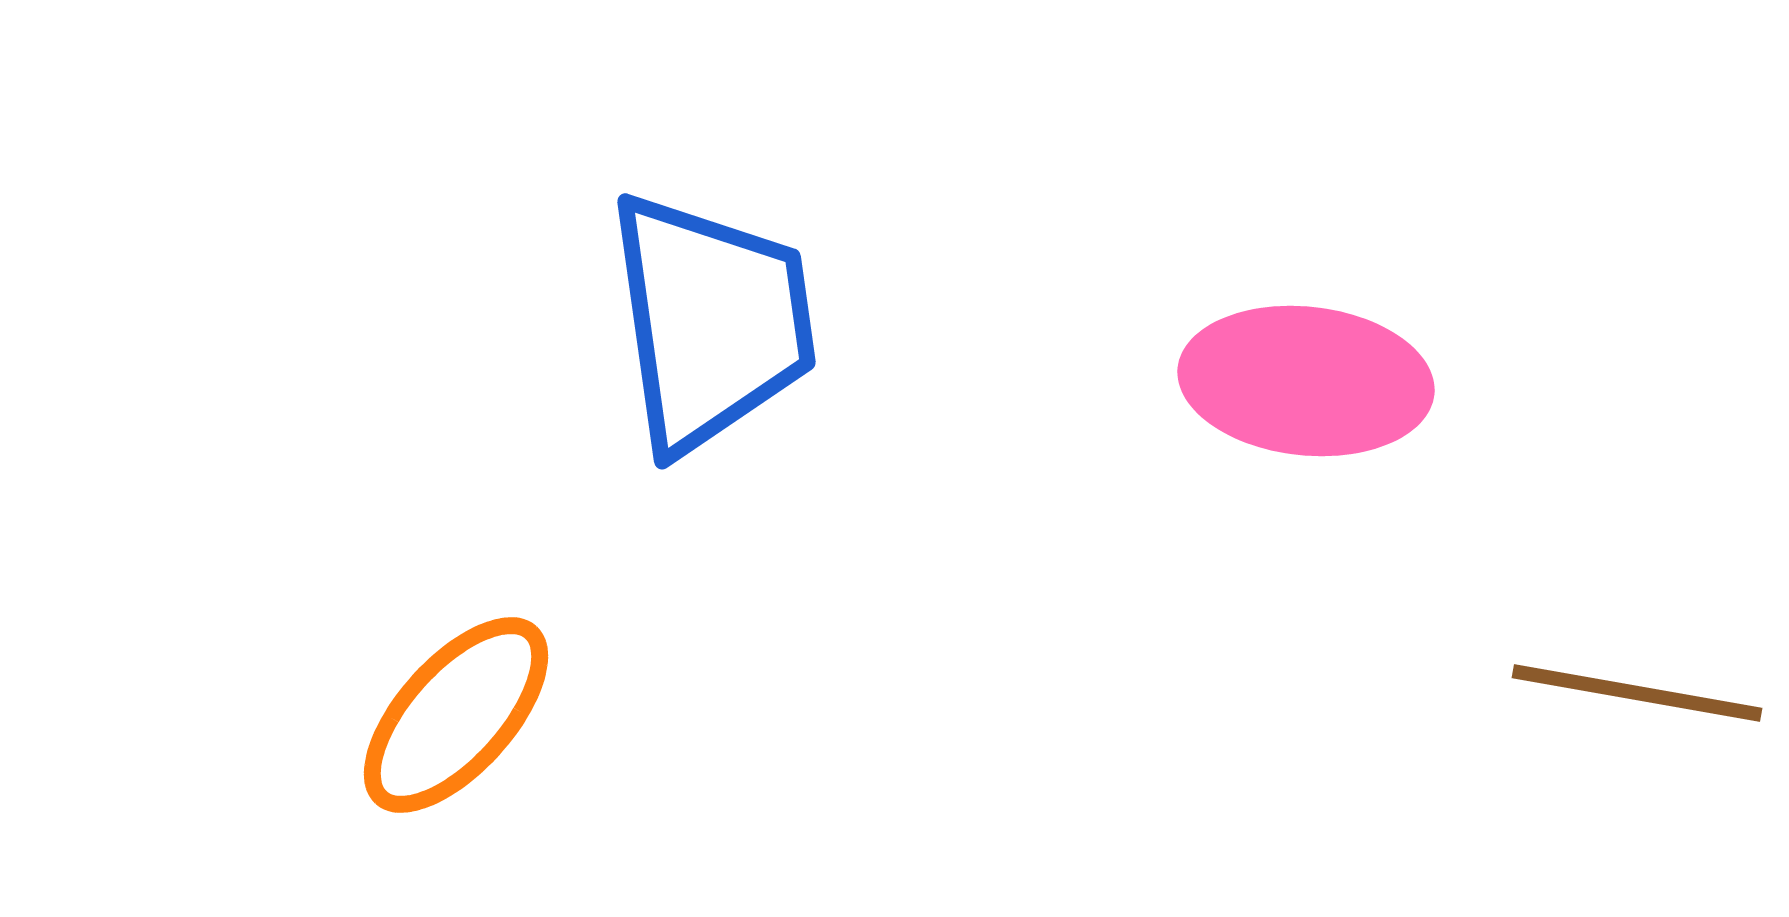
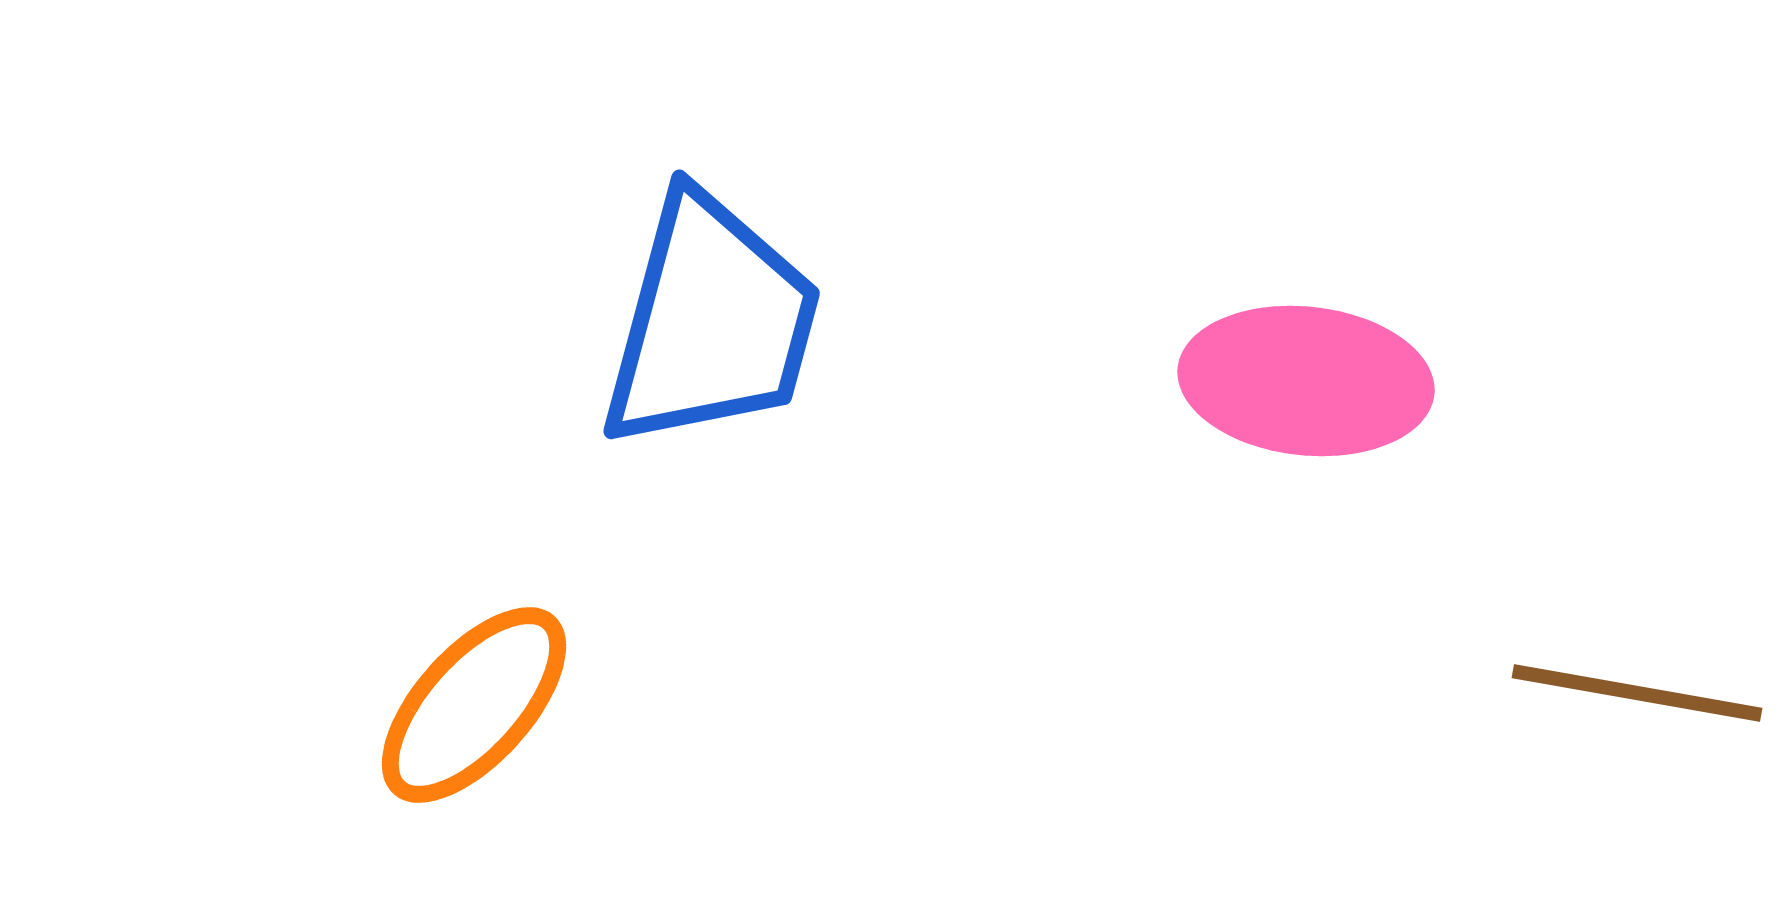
blue trapezoid: rotated 23 degrees clockwise
orange ellipse: moved 18 px right, 10 px up
